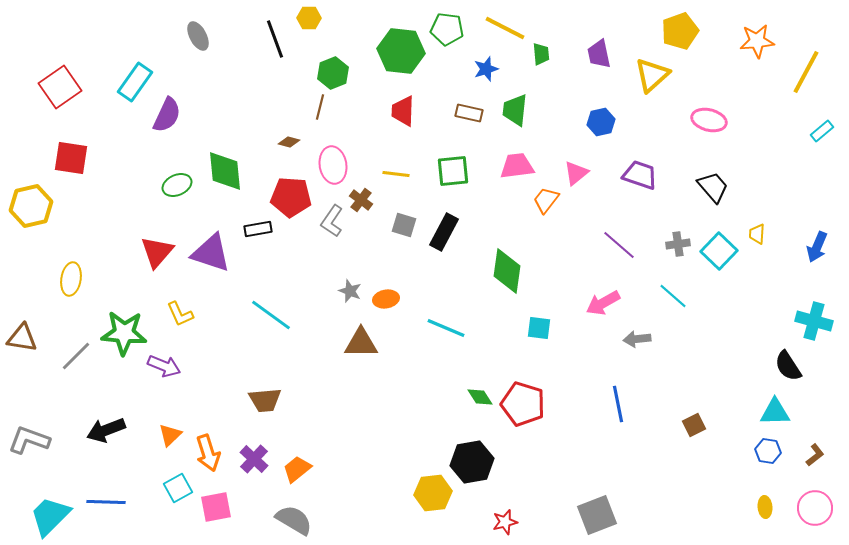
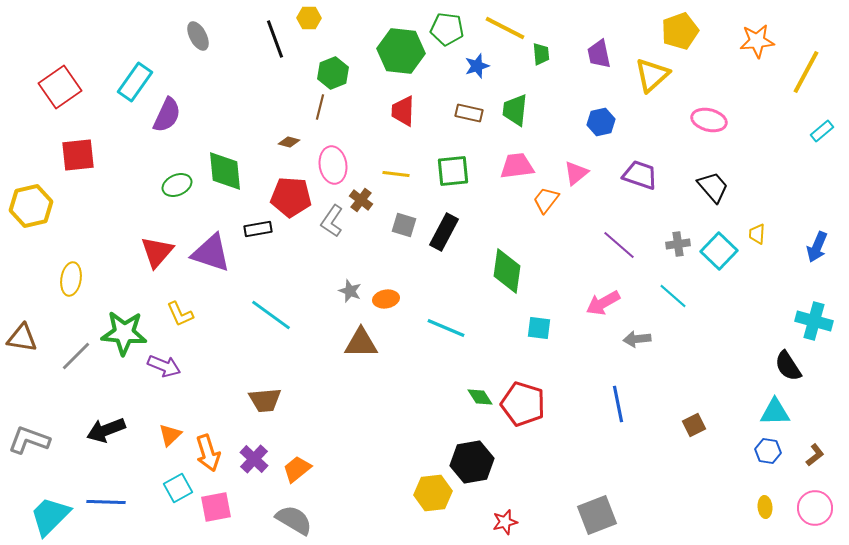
blue star at (486, 69): moved 9 px left, 3 px up
red square at (71, 158): moved 7 px right, 3 px up; rotated 15 degrees counterclockwise
